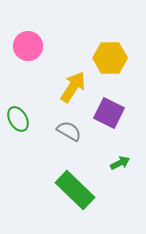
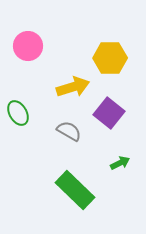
yellow arrow: rotated 40 degrees clockwise
purple square: rotated 12 degrees clockwise
green ellipse: moved 6 px up
